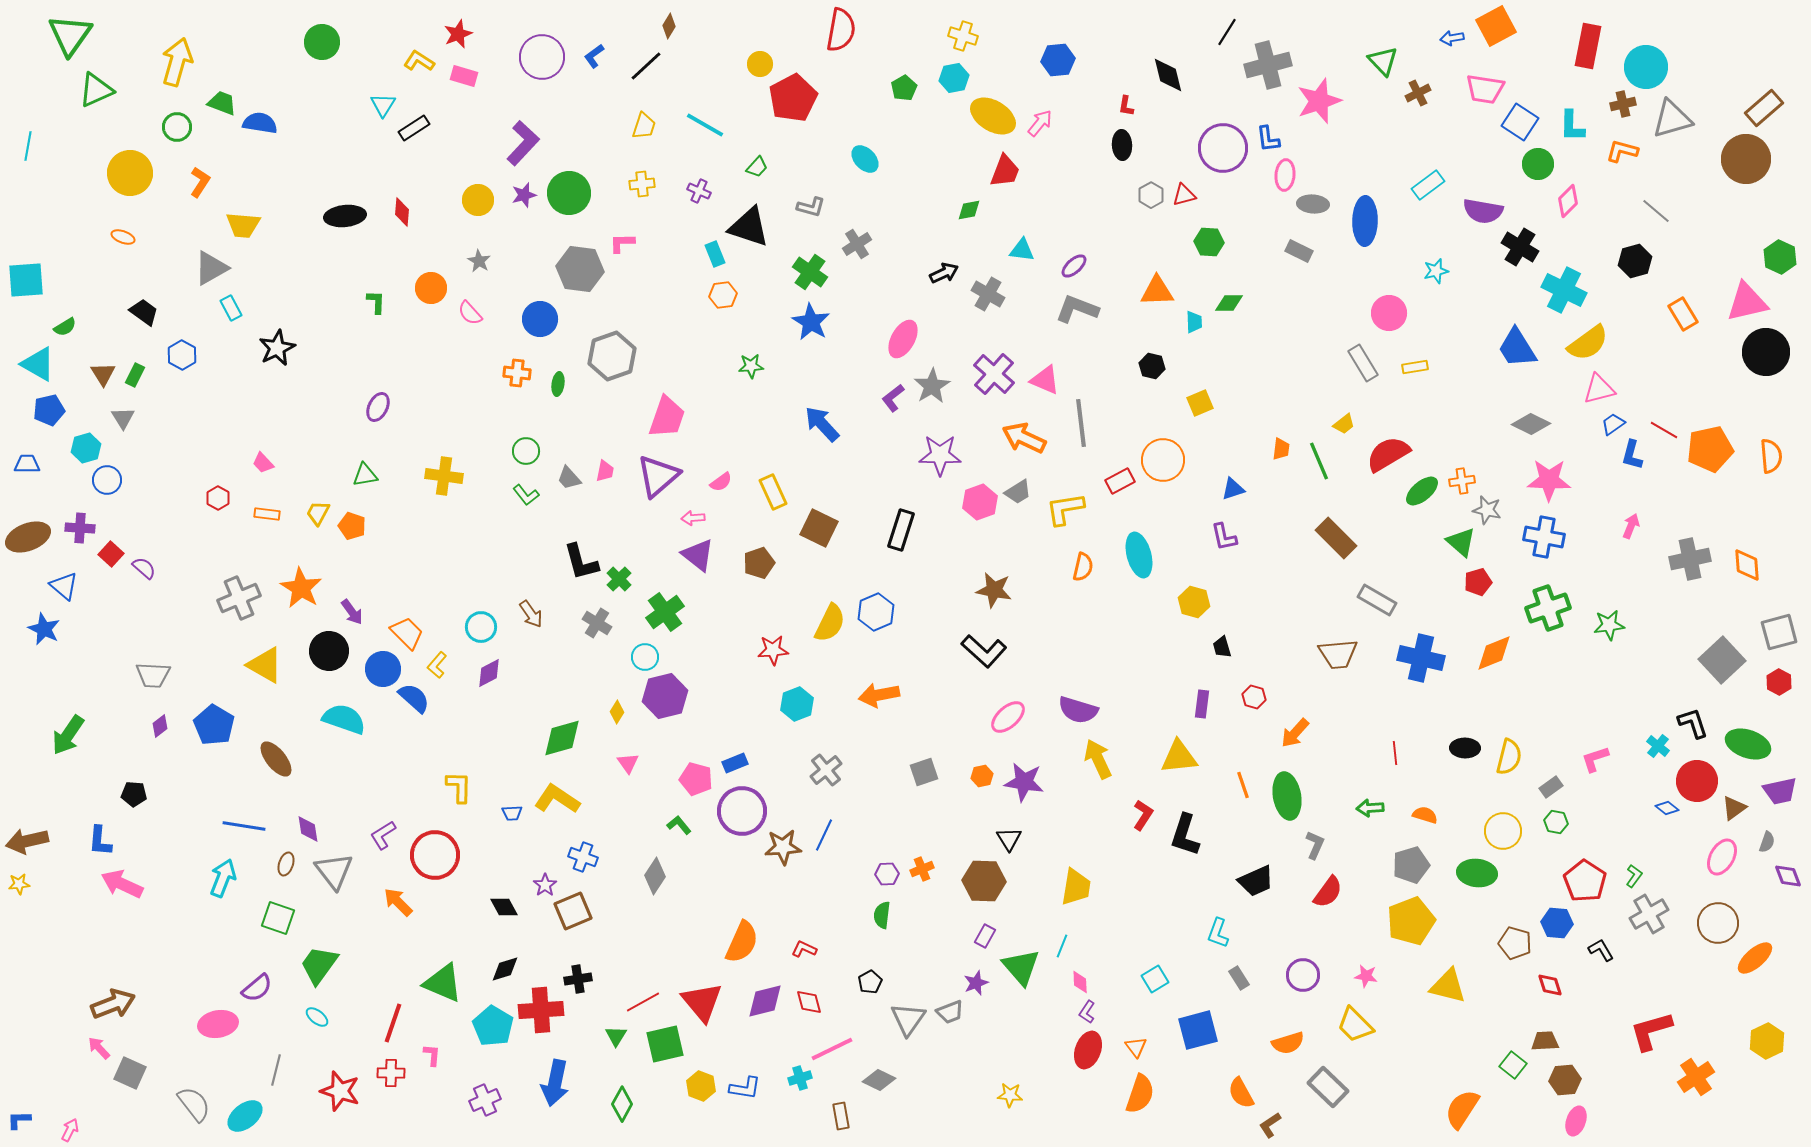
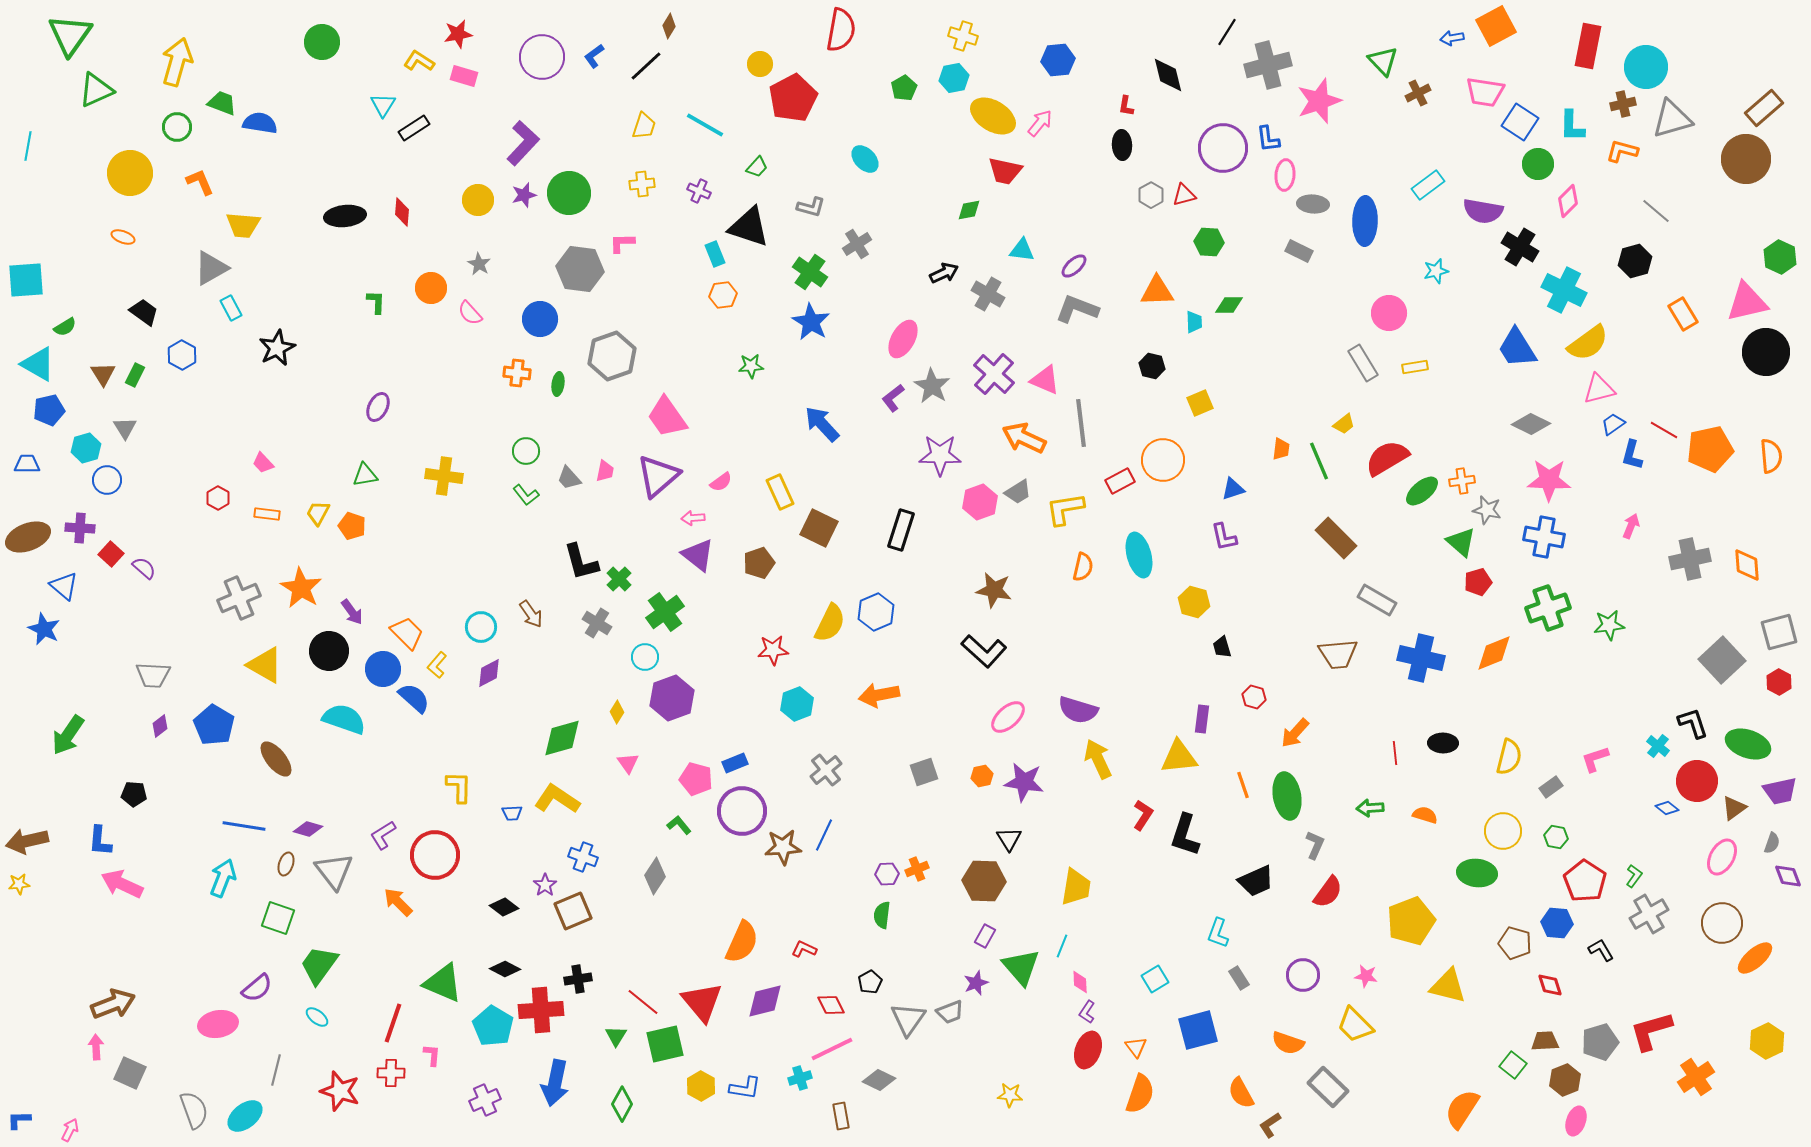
red star at (458, 34): rotated 12 degrees clockwise
pink trapezoid at (1485, 89): moved 3 px down
red trapezoid at (1005, 171): rotated 81 degrees clockwise
orange L-shape at (200, 182): rotated 56 degrees counterclockwise
gray star at (479, 261): moved 3 px down
green diamond at (1229, 303): moved 2 px down
gray star at (932, 386): rotated 9 degrees counterclockwise
pink trapezoid at (667, 417): rotated 126 degrees clockwise
gray triangle at (123, 418): moved 2 px right, 10 px down
red semicircle at (1388, 454): moved 1 px left, 4 px down
yellow rectangle at (773, 492): moved 7 px right
purple hexagon at (665, 696): moved 7 px right, 2 px down; rotated 6 degrees counterclockwise
purple rectangle at (1202, 704): moved 15 px down
black ellipse at (1465, 748): moved 22 px left, 5 px up
green hexagon at (1556, 822): moved 15 px down
purple diamond at (308, 829): rotated 64 degrees counterclockwise
gray semicircle at (1767, 842): moved 5 px right, 1 px down
gray pentagon at (1411, 865): moved 189 px right, 177 px down
orange cross at (922, 869): moved 5 px left
black diamond at (504, 907): rotated 24 degrees counterclockwise
brown circle at (1718, 923): moved 4 px right
black diamond at (505, 969): rotated 44 degrees clockwise
red line at (643, 1002): rotated 68 degrees clockwise
red diamond at (809, 1002): moved 22 px right, 3 px down; rotated 12 degrees counterclockwise
orange semicircle at (1288, 1043): rotated 36 degrees clockwise
pink arrow at (99, 1048): moved 3 px left, 1 px up; rotated 40 degrees clockwise
brown hexagon at (1565, 1080): rotated 16 degrees counterclockwise
yellow hexagon at (701, 1086): rotated 8 degrees clockwise
gray semicircle at (194, 1104): moved 6 px down; rotated 18 degrees clockwise
